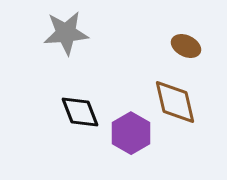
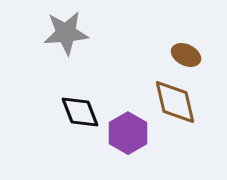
brown ellipse: moved 9 px down
purple hexagon: moved 3 px left
